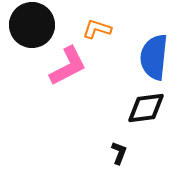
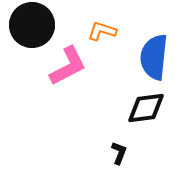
orange L-shape: moved 5 px right, 2 px down
